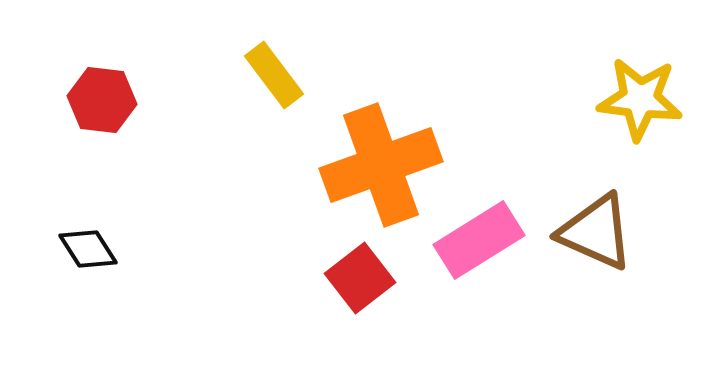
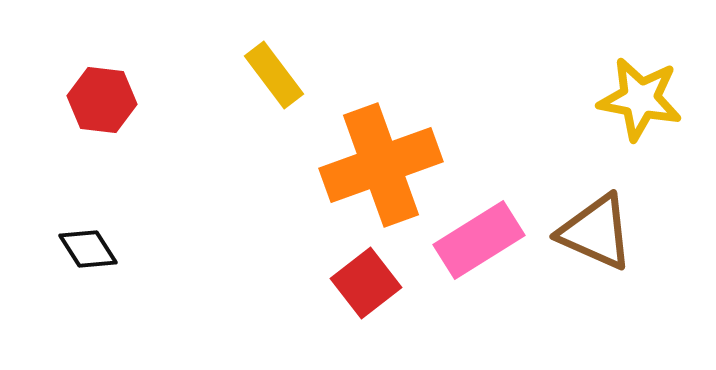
yellow star: rotated 4 degrees clockwise
red square: moved 6 px right, 5 px down
